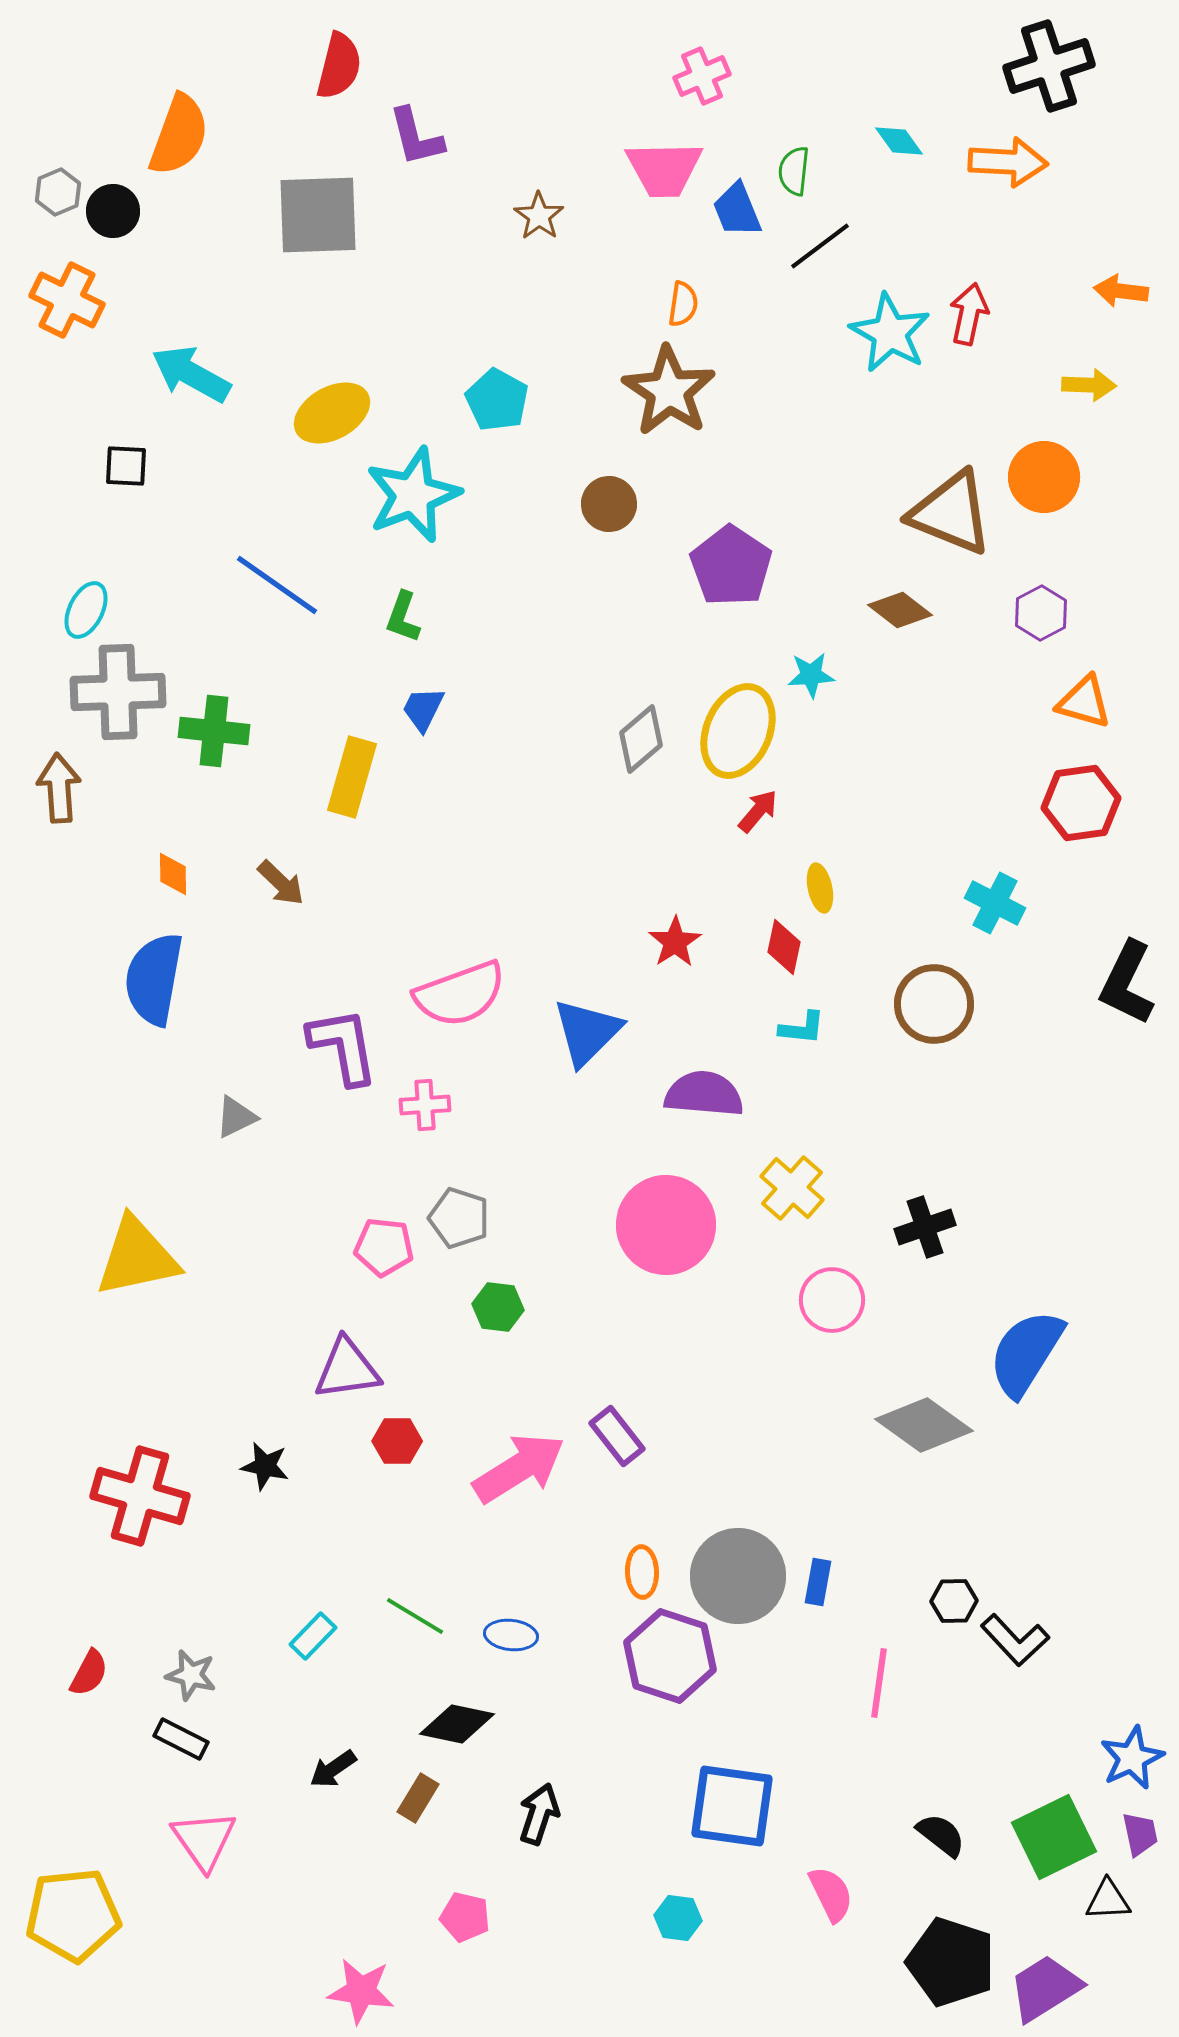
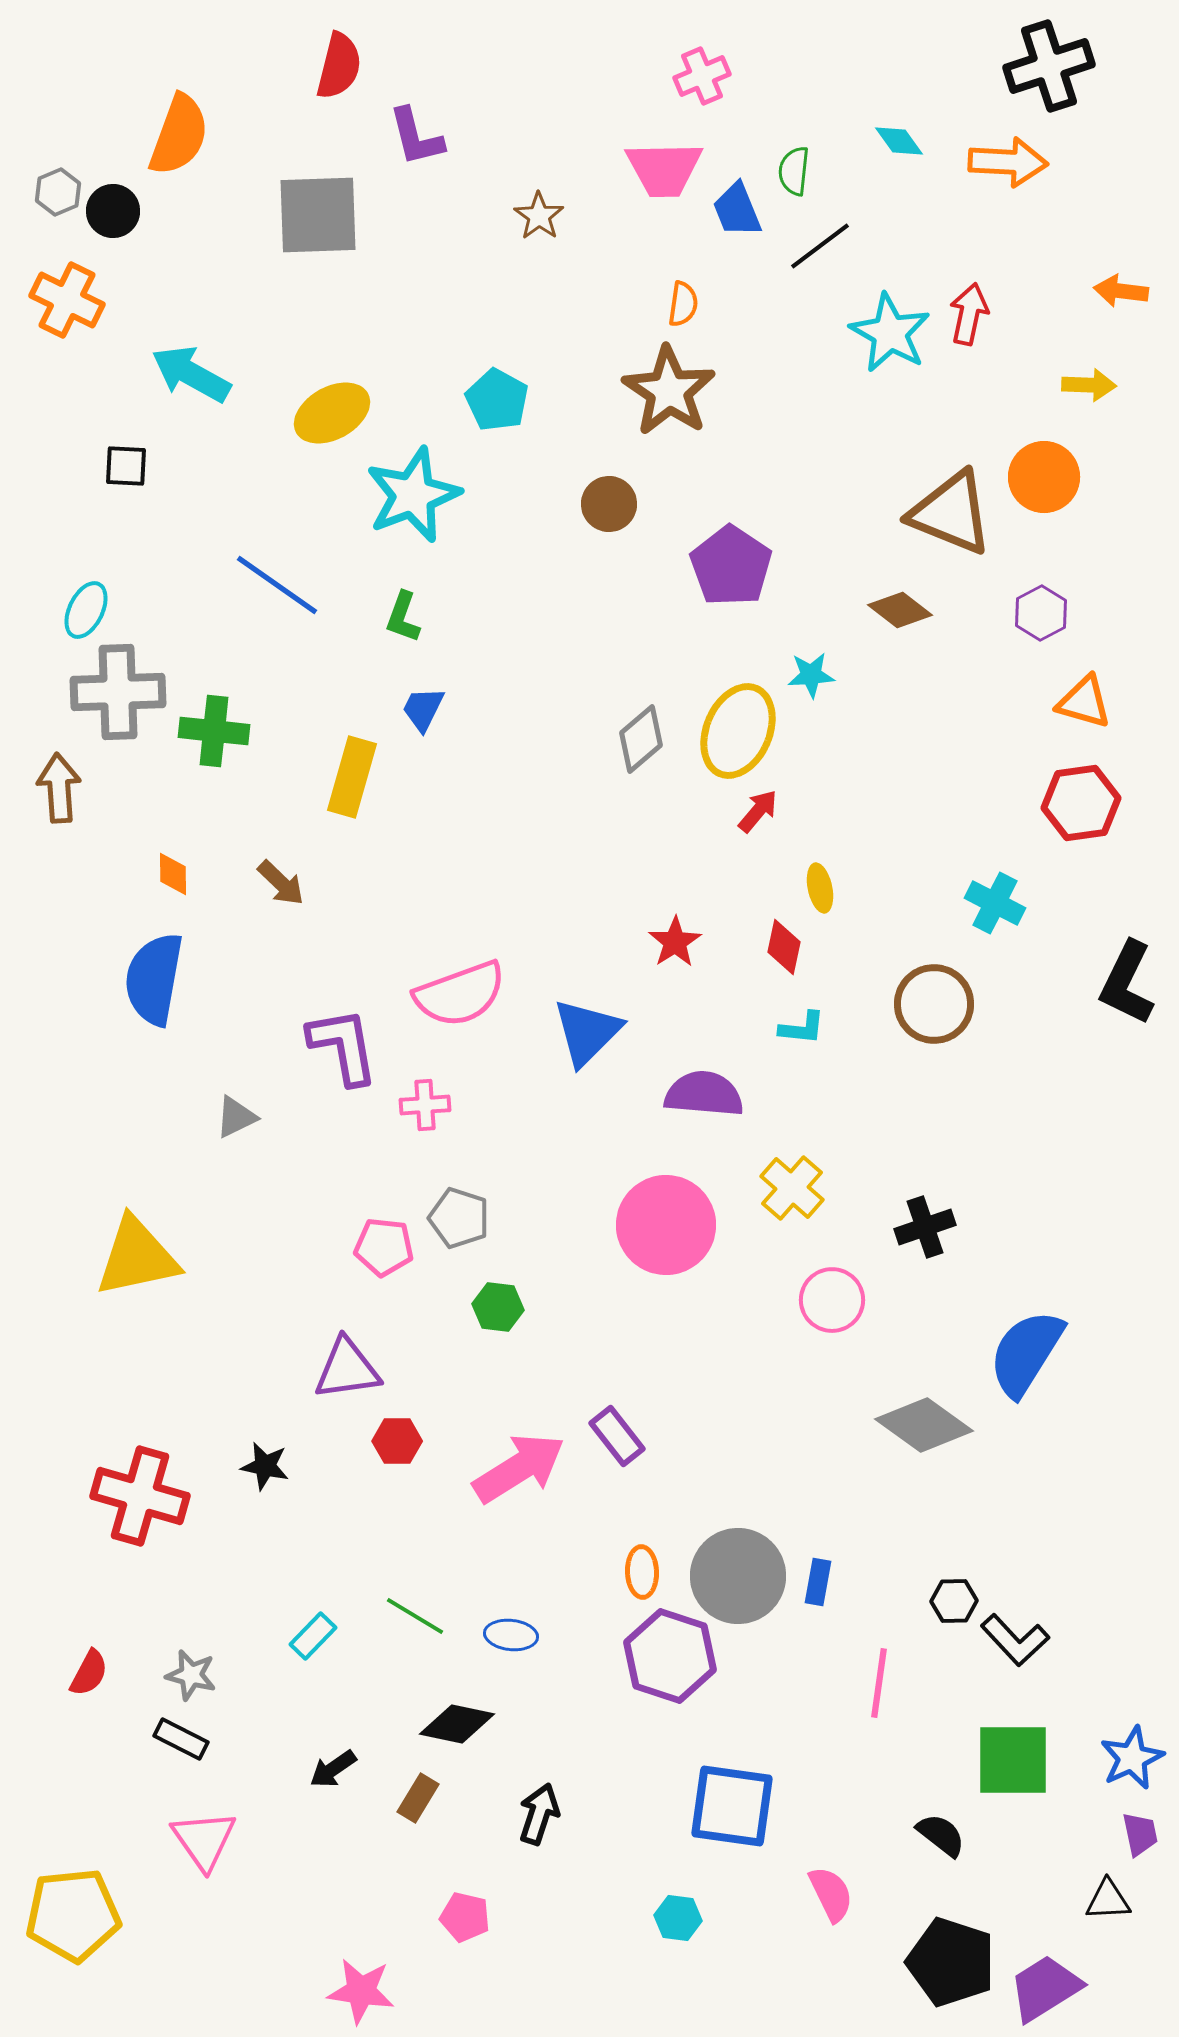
green square at (1054, 1837): moved 41 px left, 77 px up; rotated 26 degrees clockwise
